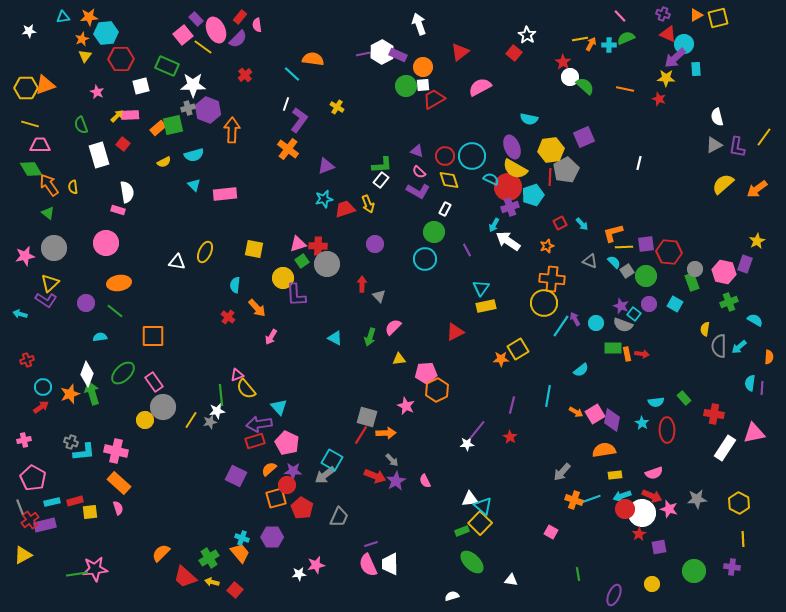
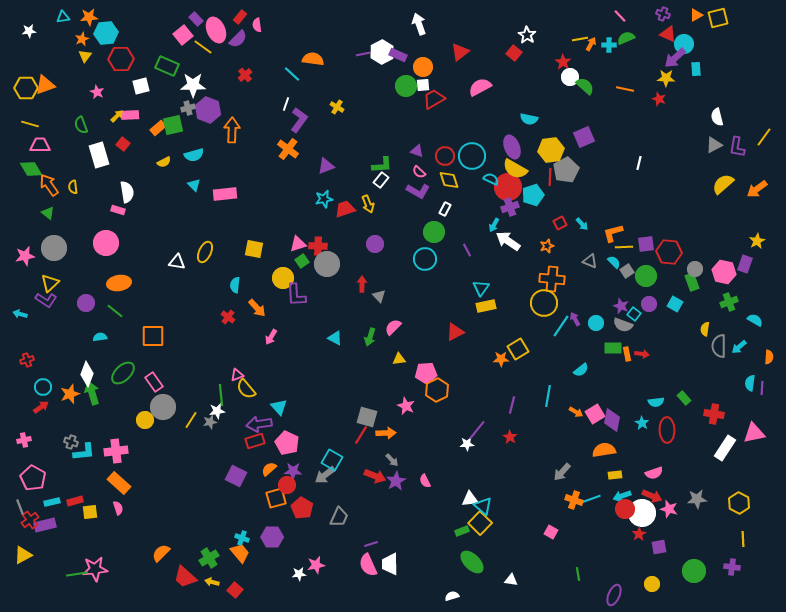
pink cross at (116, 451): rotated 20 degrees counterclockwise
